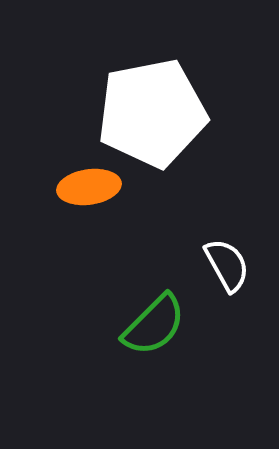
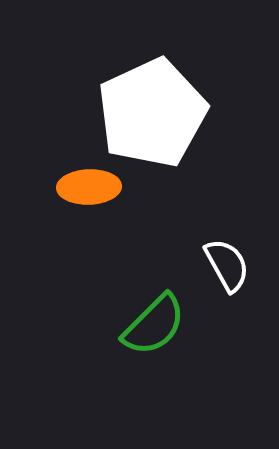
white pentagon: rotated 14 degrees counterclockwise
orange ellipse: rotated 6 degrees clockwise
